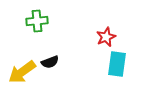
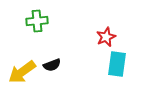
black semicircle: moved 2 px right, 3 px down
